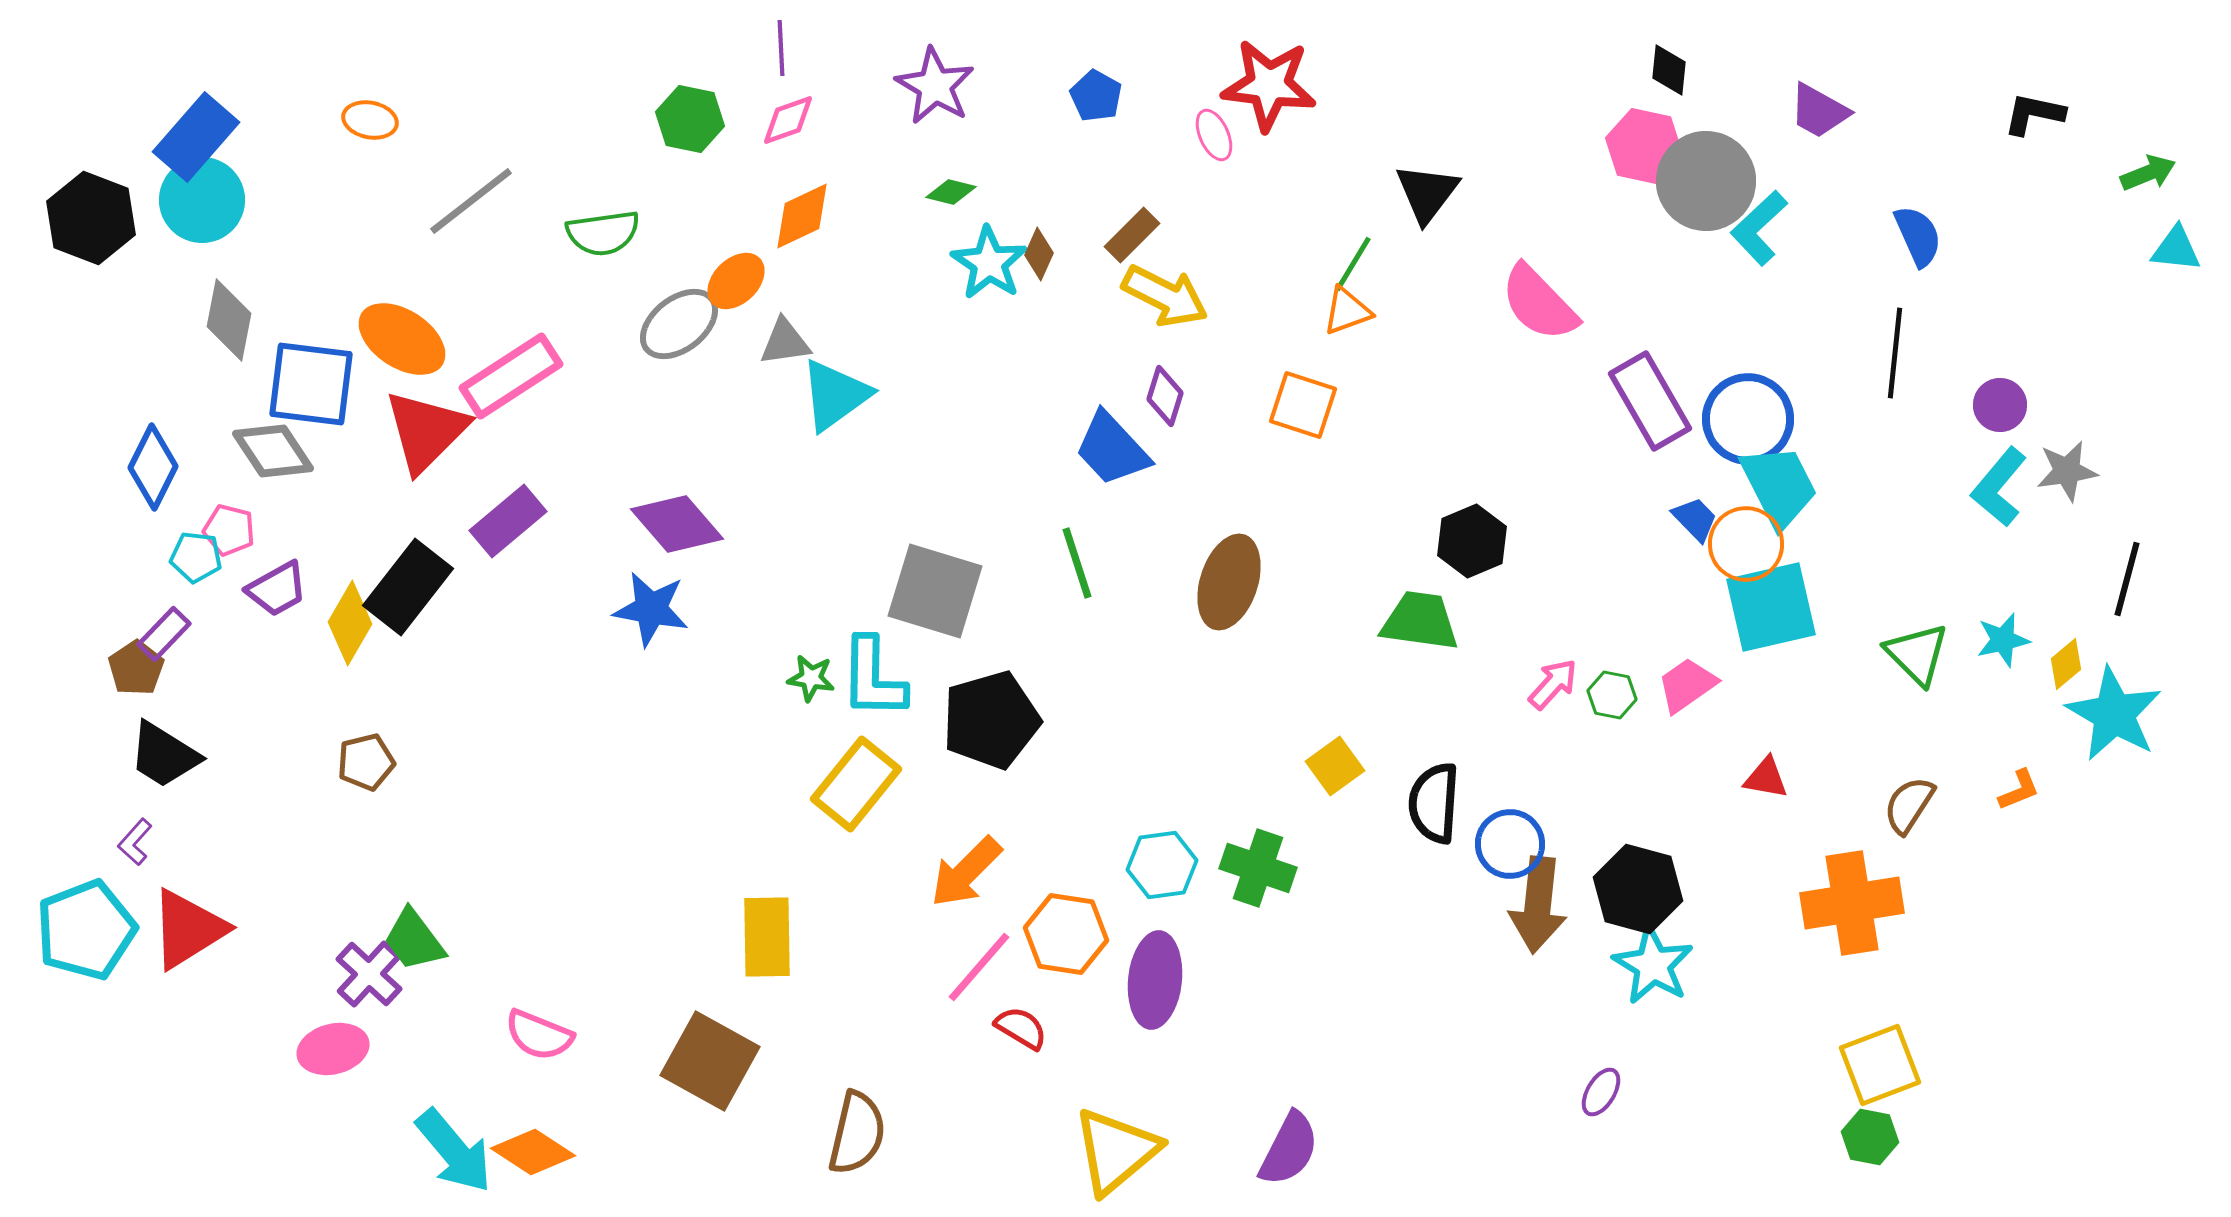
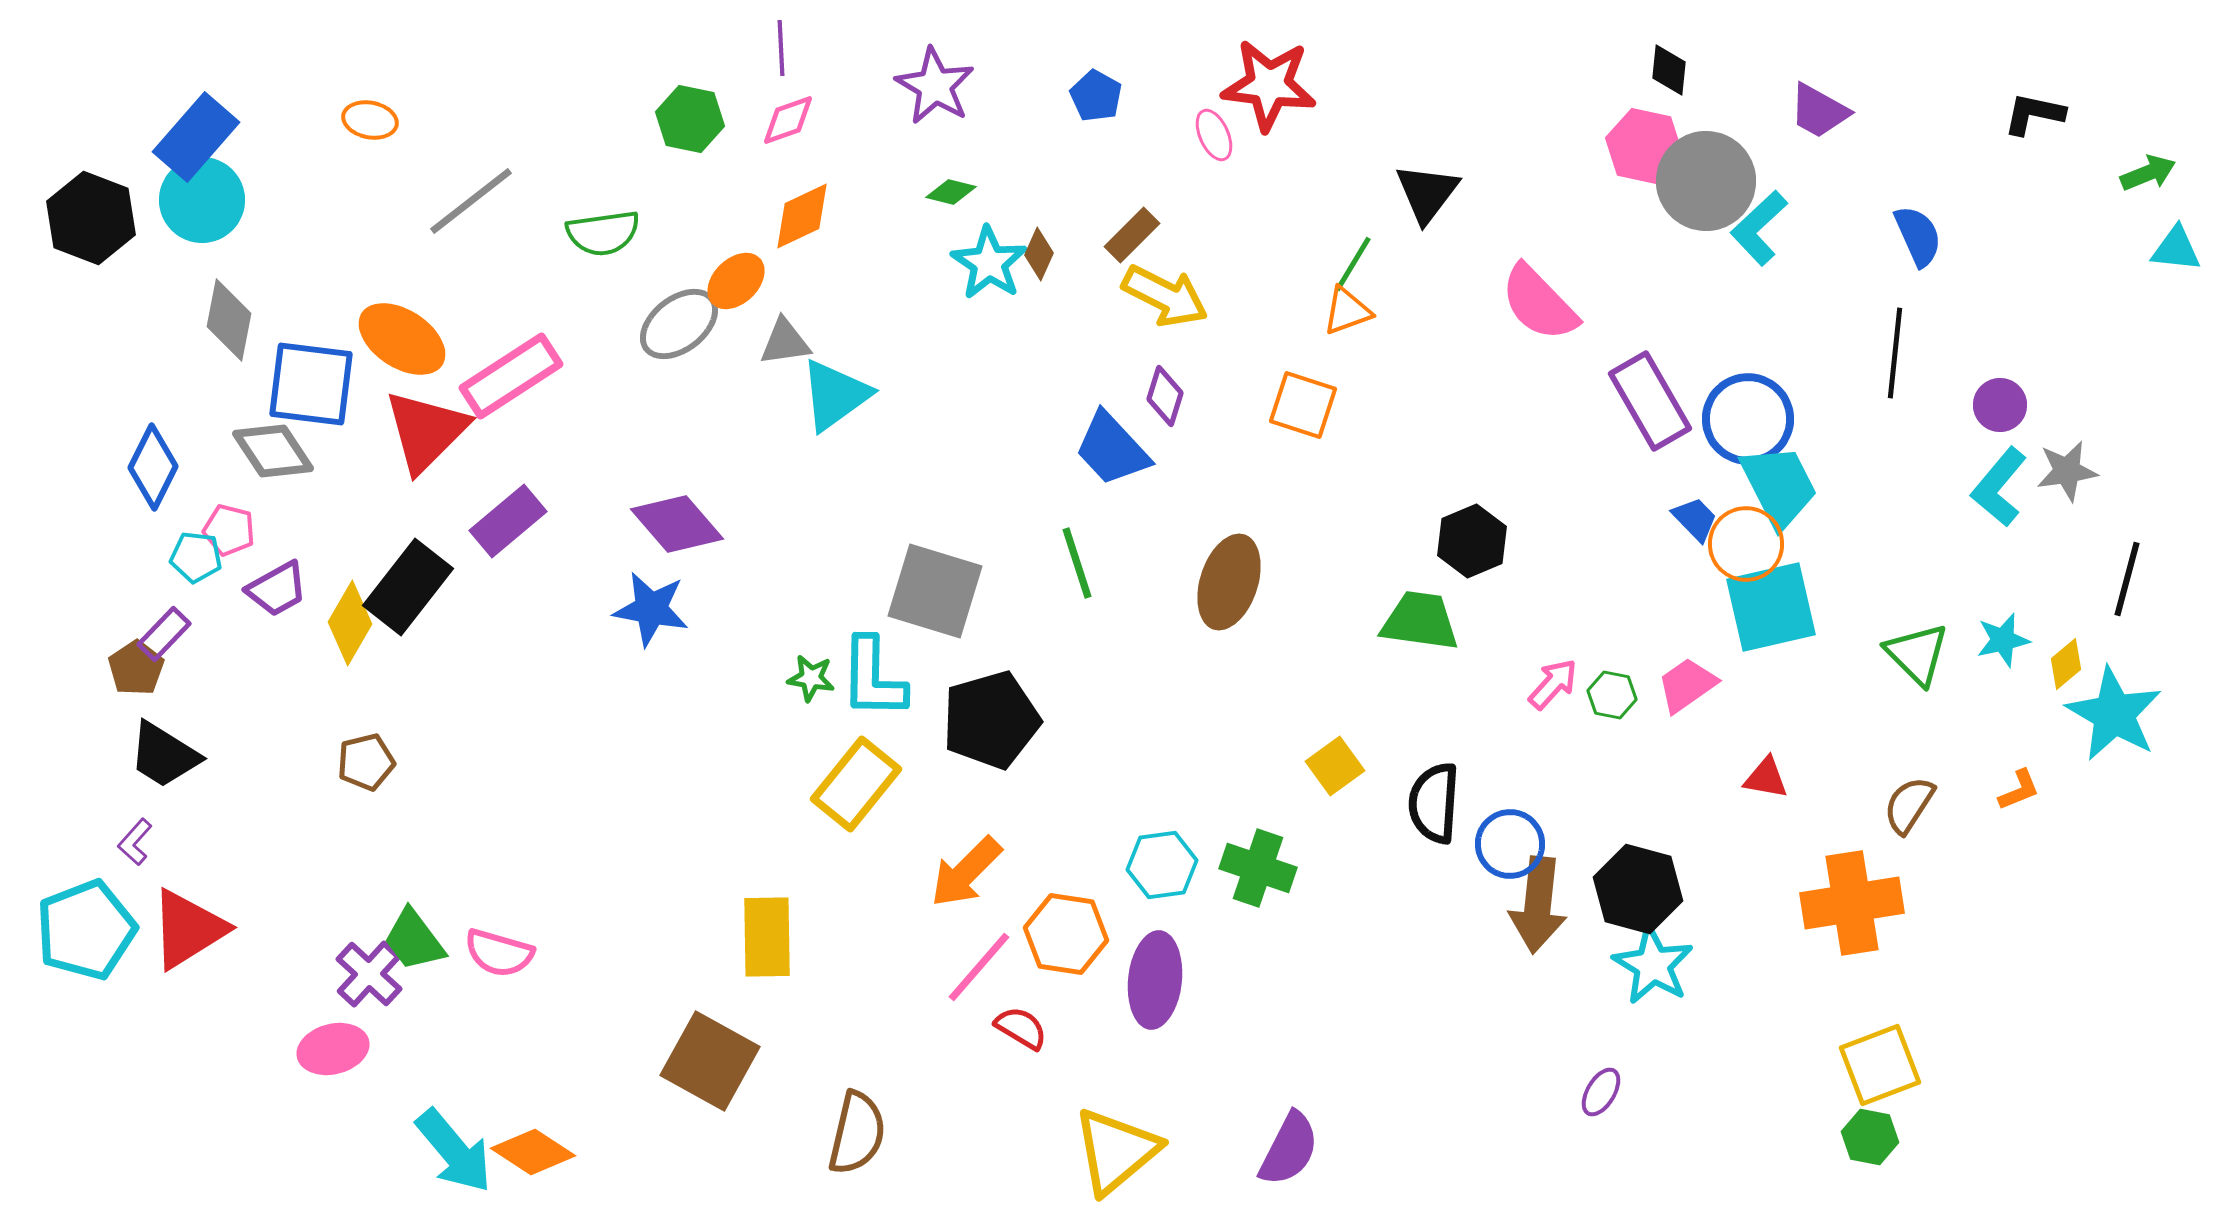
pink semicircle at (539, 1035): moved 40 px left, 82 px up; rotated 6 degrees counterclockwise
